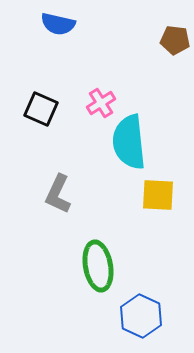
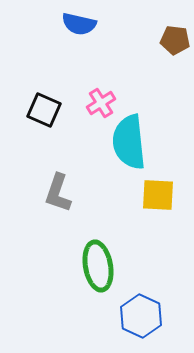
blue semicircle: moved 21 px right
black square: moved 3 px right, 1 px down
gray L-shape: moved 1 px up; rotated 6 degrees counterclockwise
